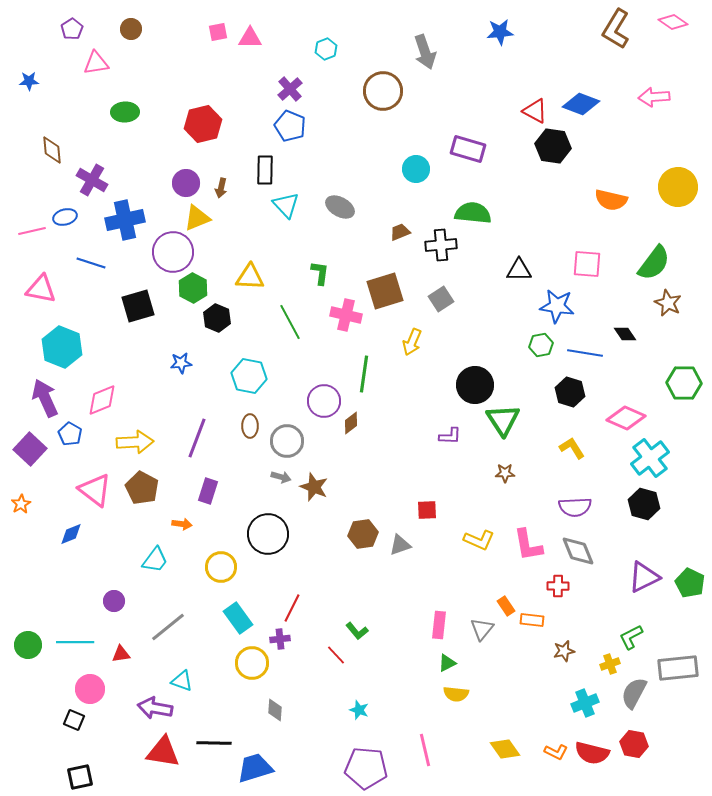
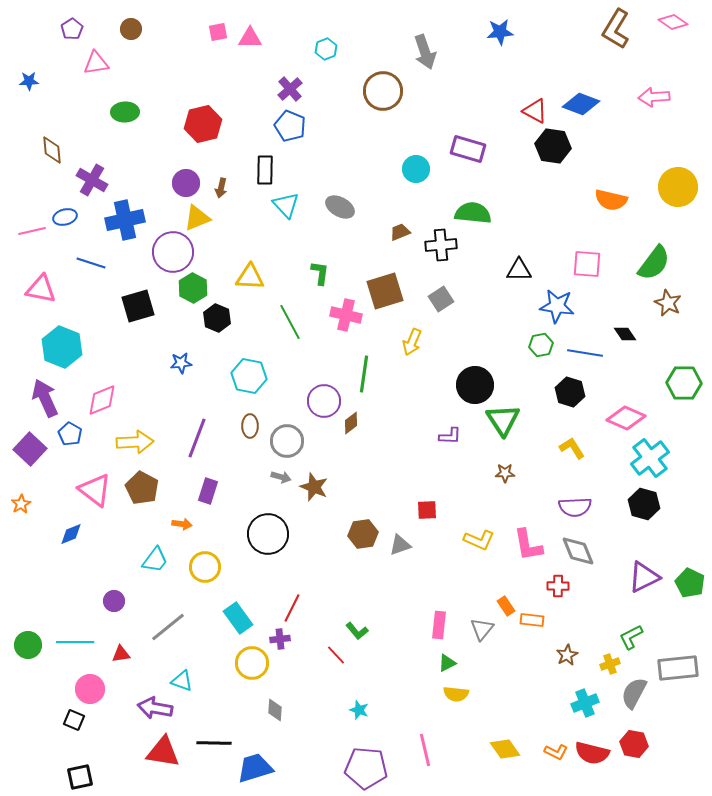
yellow circle at (221, 567): moved 16 px left
brown star at (564, 651): moved 3 px right, 4 px down; rotated 15 degrees counterclockwise
